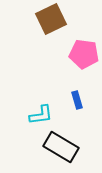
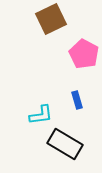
pink pentagon: rotated 20 degrees clockwise
black rectangle: moved 4 px right, 3 px up
